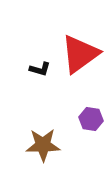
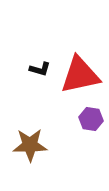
red triangle: moved 21 px down; rotated 24 degrees clockwise
brown star: moved 13 px left
